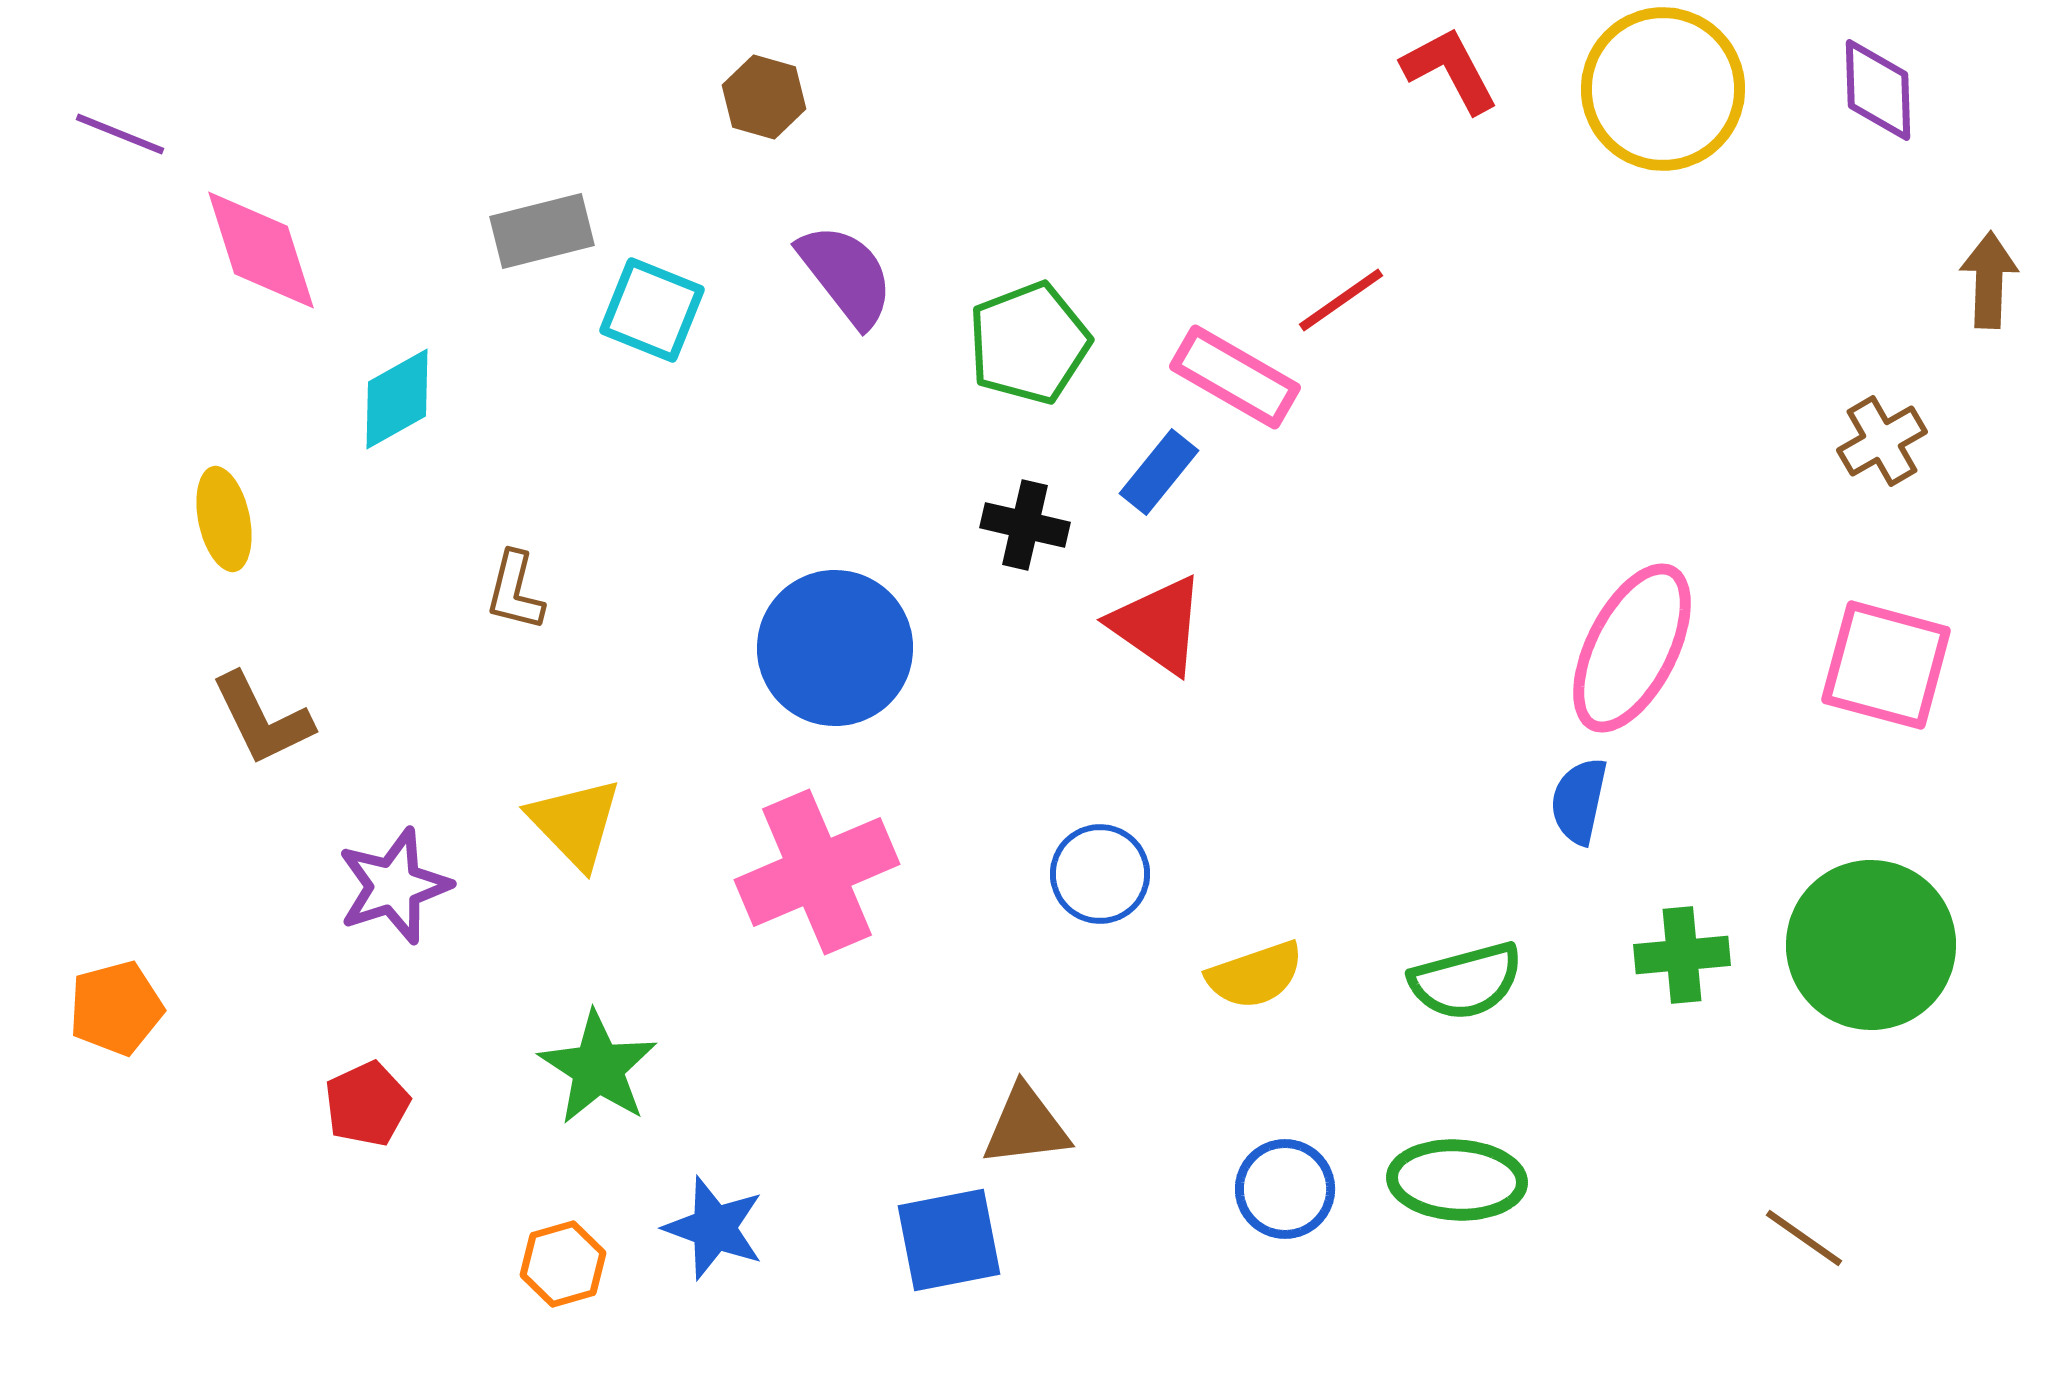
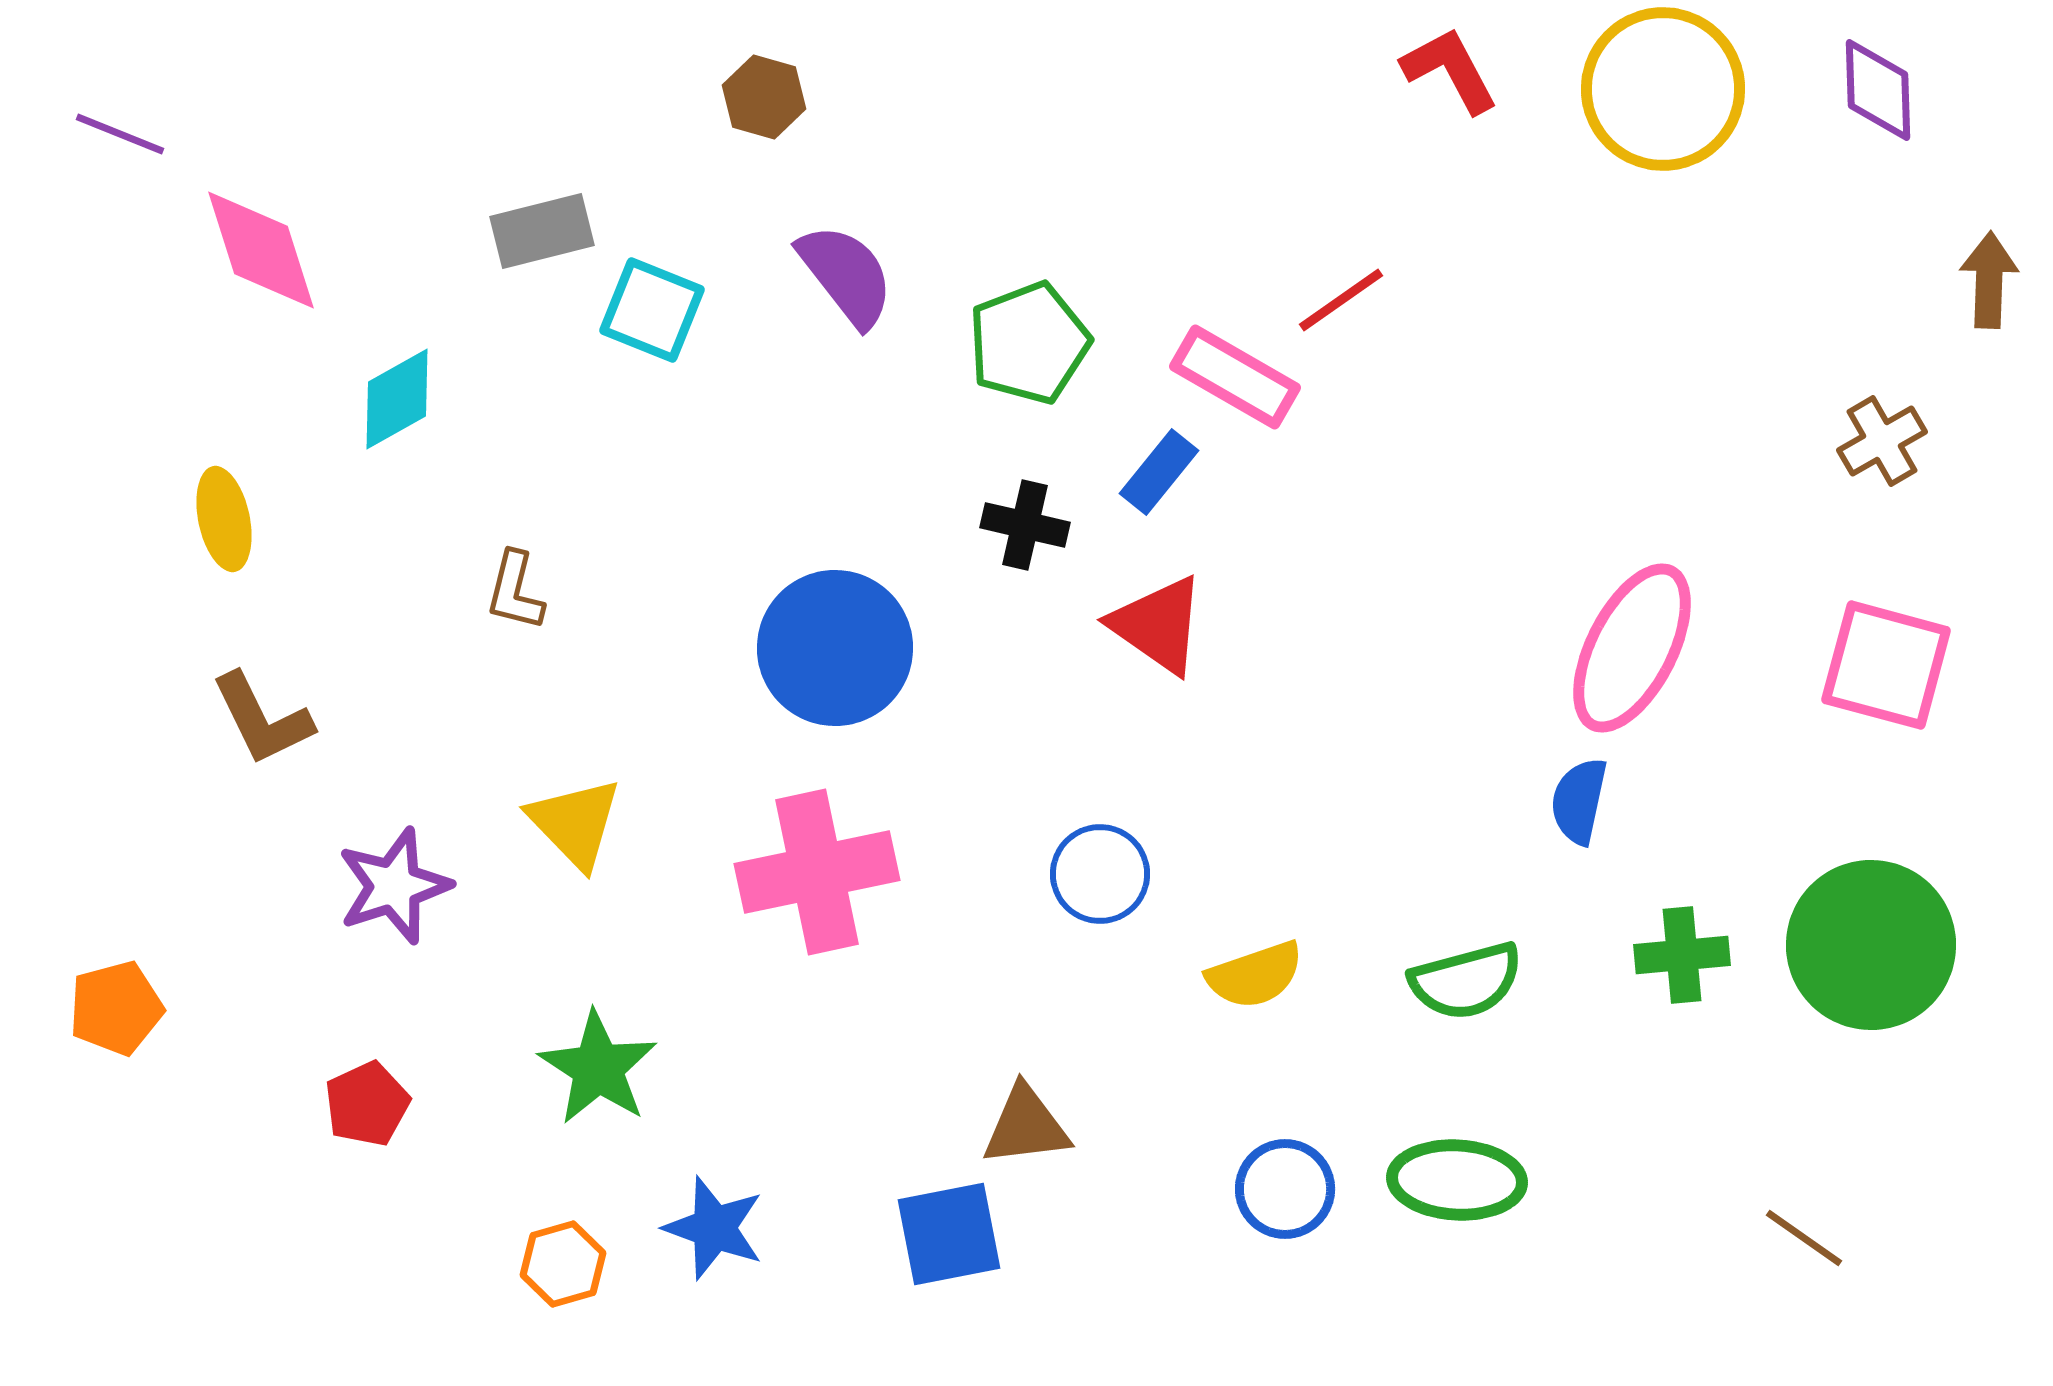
pink cross at (817, 872): rotated 11 degrees clockwise
blue square at (949, 1240): moved 6 px up
